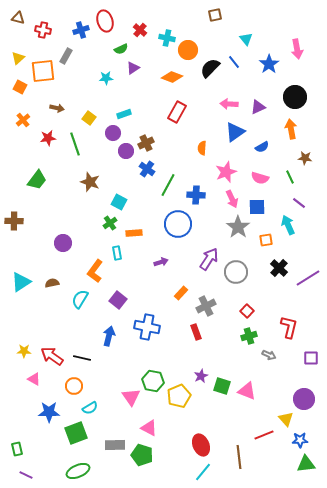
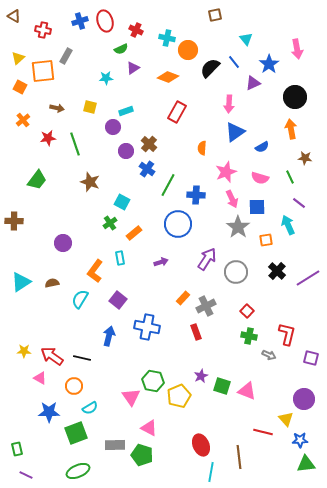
brown triangle at (18, 18): moved 4 px left, 2 px up; rotated 16 degrees clockwise
blue cross at (81, 30): moved 1 px left, 9 px up
red cross at (140, 30): moved 4 px left; rotated 16 degrees counterclockwise
orange diamond at (172, 77): moved 4 px left
pink arrow at (229, 104): rotated 90 degrees counterclockwise
purple triangle at (258, 107): moved 5 px left, 24 px up
cyan rectangle at (124, 114): moved 2 px right, 3 px up
yellow square at (89, 118): moved 1 px right, 11 px up; rotated 24 degrees counterclockwise
purple circle at (113, 133): moved 6 px up
brown cross at (146, 143): moved 3 px right, 1 px down; rotated 21 degrees counterclockwise
cyan square at (119, 202): moved 3 px right
orange rectangle at (134, 233): rotated 35 degrees counterclockwise
cyan rectangle at (117, 253): moved 3 px right, 5 px down
purple arrow at (209, 259): moved 2 px left
black cross at (279, 268): moved 2 px left, 3 px down
orange rectangle at (181, 293): moved 2 px right, 5 px down
red L-shape at (289, 327): moved 2 px left, 7 px down
green cross at (249, 336): rotated 28 degrees clockwise
purple square at (311, 358): rotated 14 degrees clockwise
pink triangle at (34, 379): moved 6 px right, 1 px up
red line at (264, 435): moved 1 px left, 3 px up; rotated 36 degrees clockwise
cyan line at (203, 472): moved 8 px right; rotated 30 degrees counterclockwise
